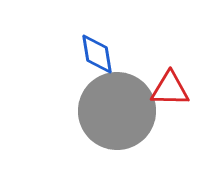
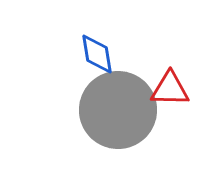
gray circle: moved 1 px right, 1 px up
